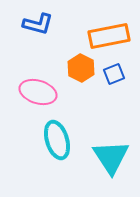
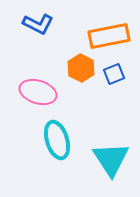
blue L-shape: rotated 12 degrees clockwise
cyan triangle: moved 2 px down
